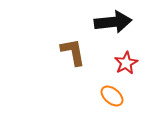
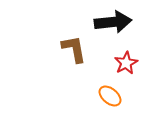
brown L-shape: moved 1 px right, 3 px up
orange ellipse: moved 2 px left
